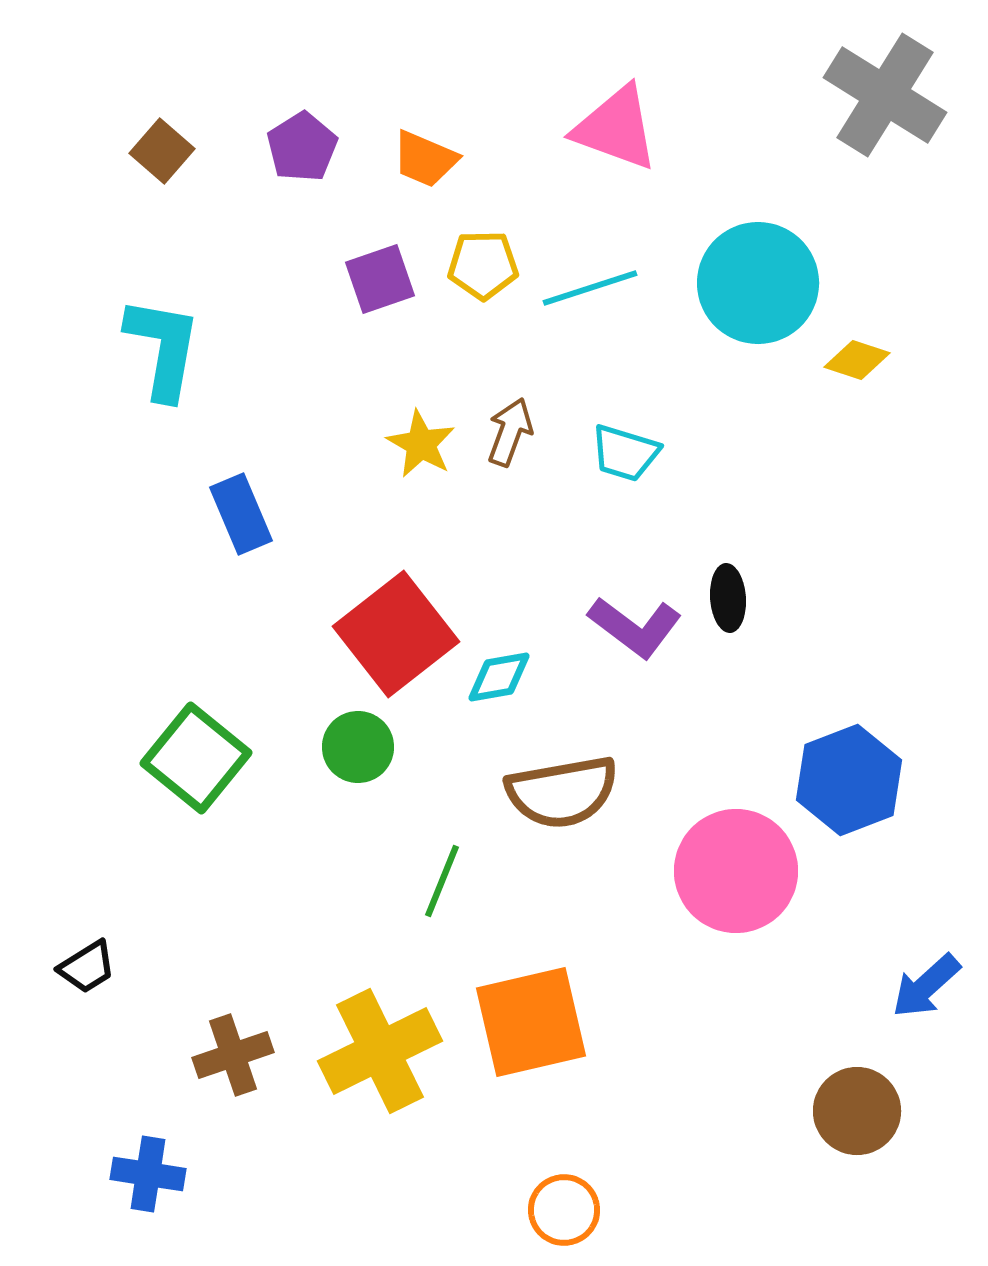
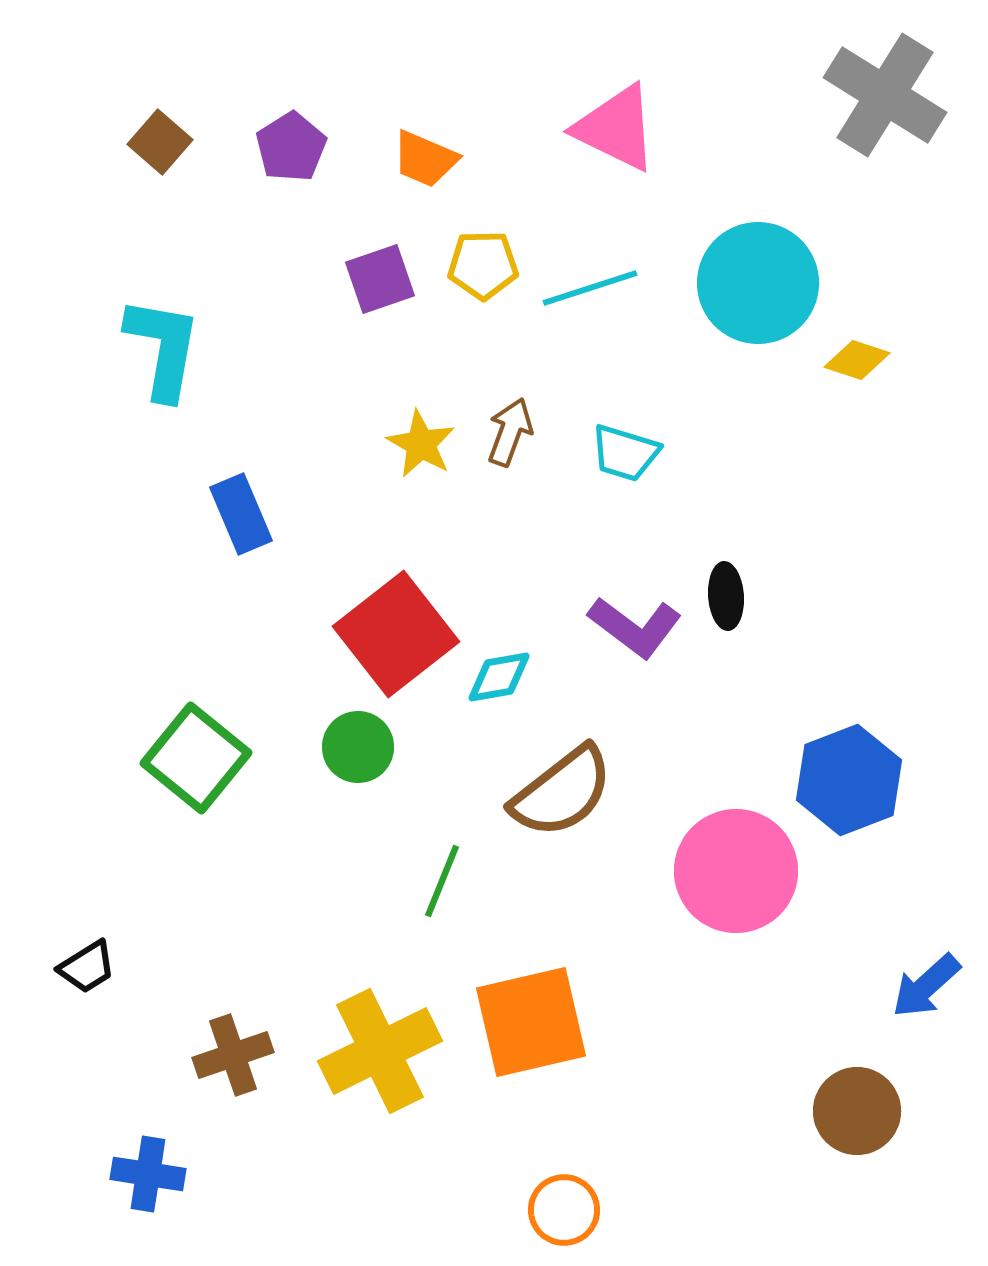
pink triangle: rotated 6 degrees clockwise
purple pentagon: moved 11 px left
brown square: moved 2 px left, 9 px up
black ellipse: moved 2 px left, 2 px up
brown semicircle: rotated 28 degrees counterclockwise
